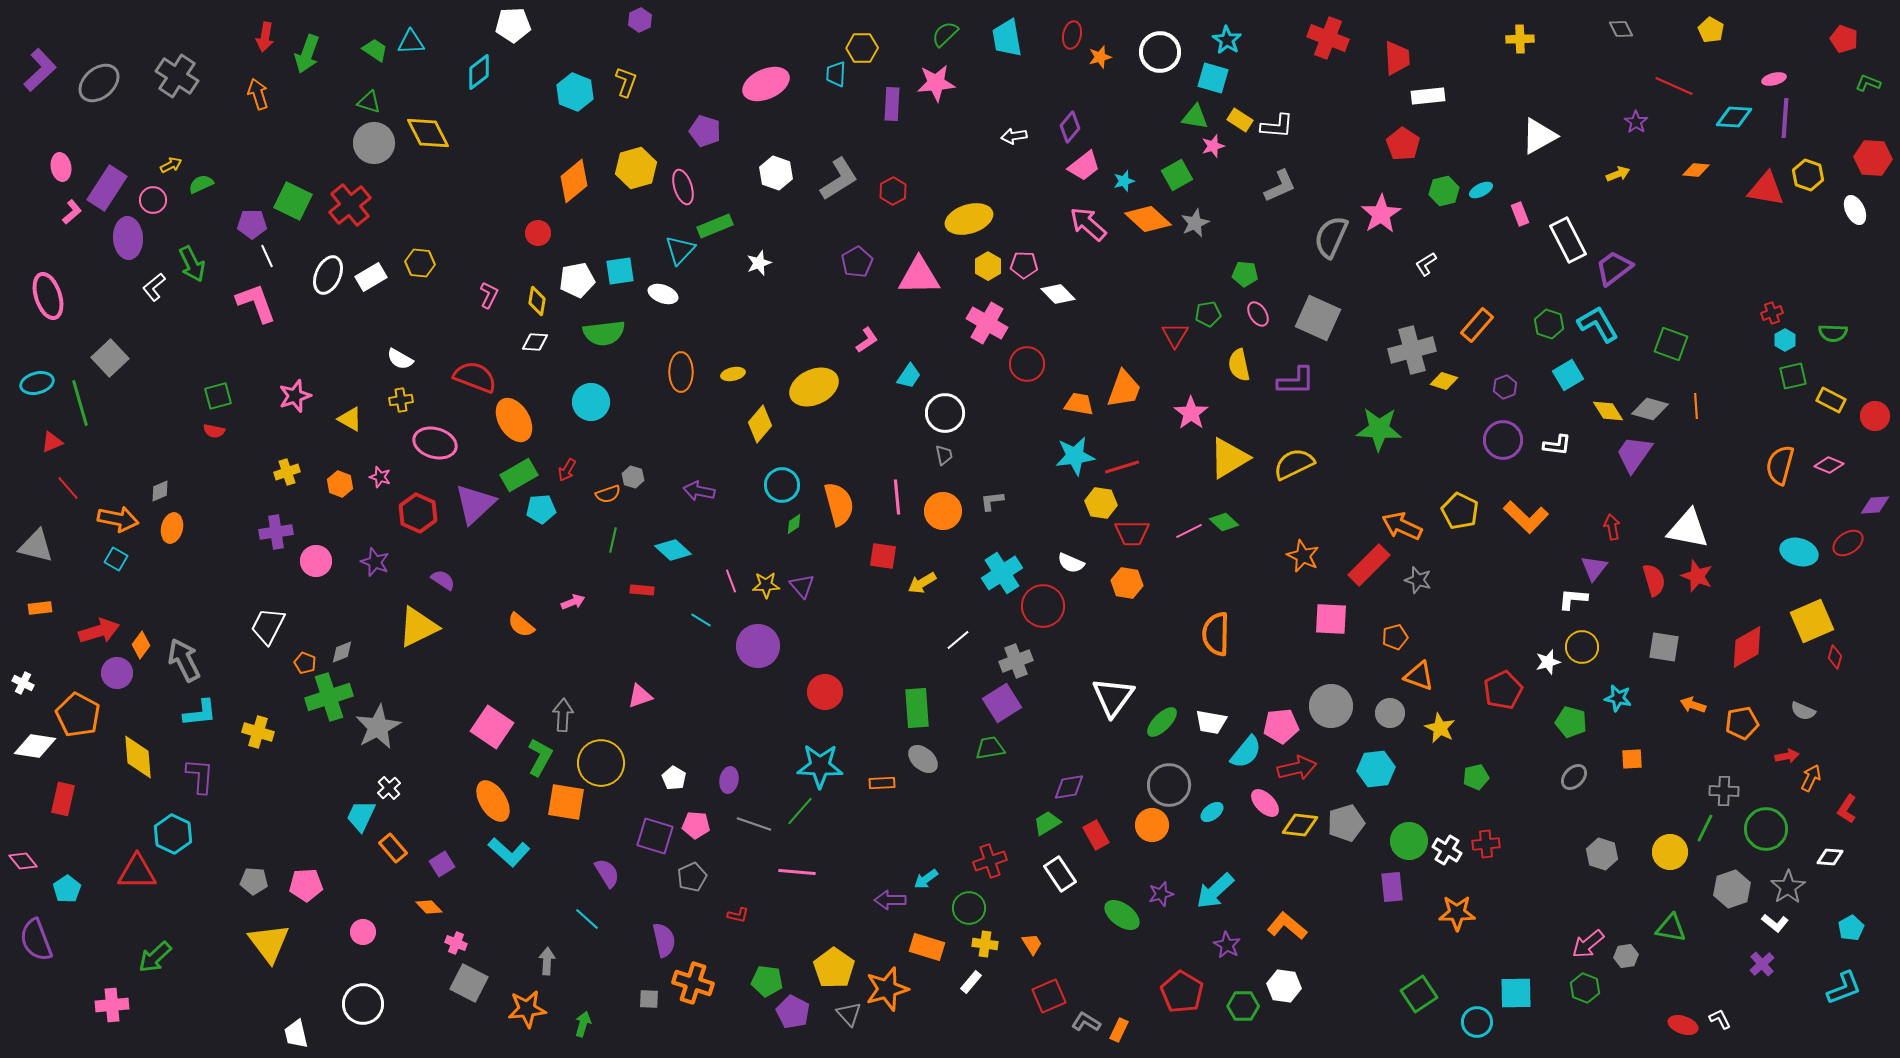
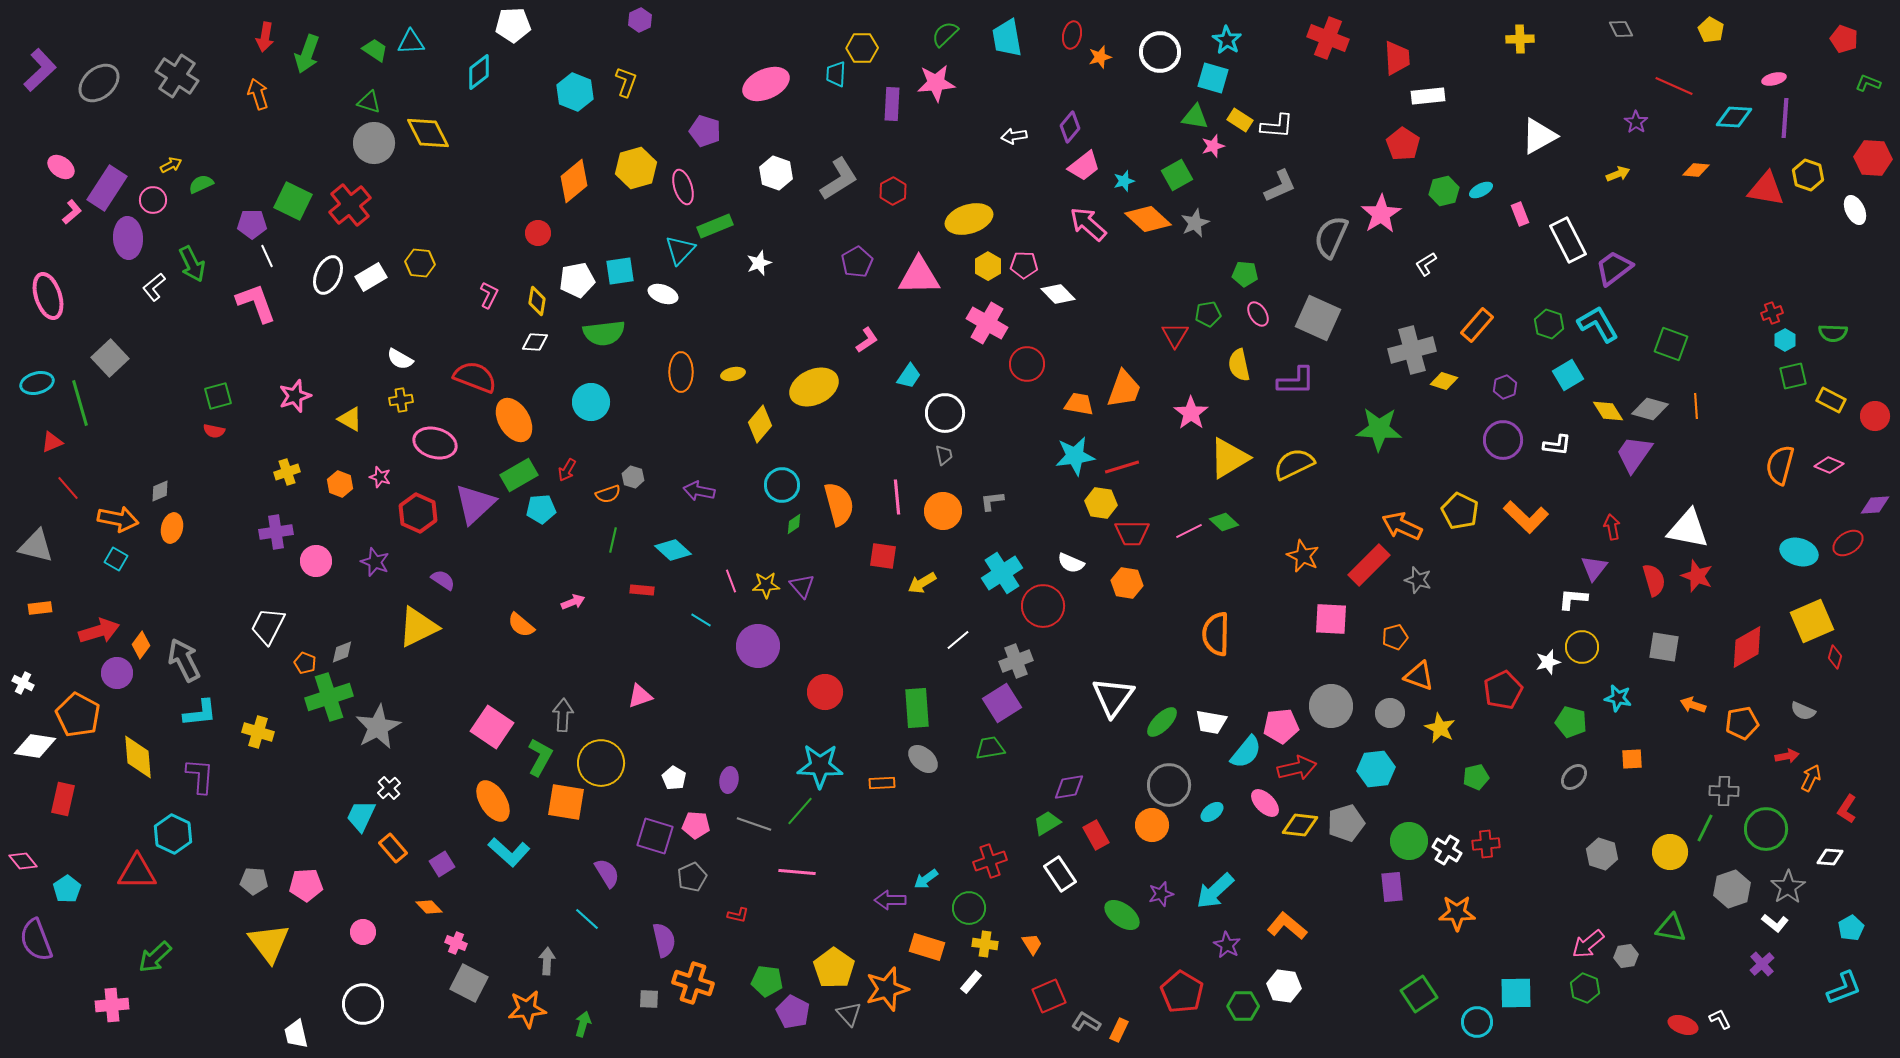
pink ellipse at (61, 167): rotated 44 degrees counterclockwise
